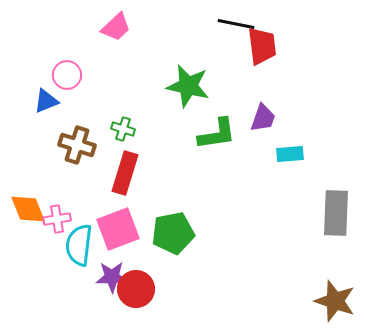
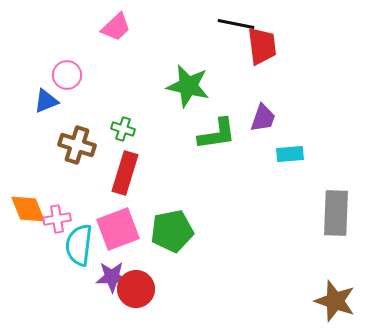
green pentagon: moved 1 px left, 2 px up
